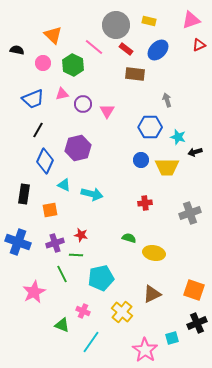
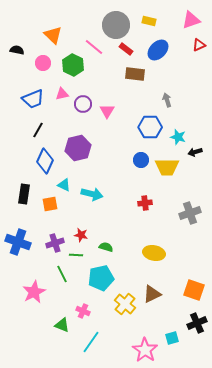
orange square at (50, 210): moved 6 px up
green semicircle at (129, 238): moved 23 px left, 9 px down
yellow cross at (122, 312): moved 3 px right, 8 px up
